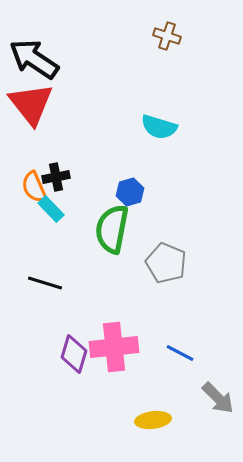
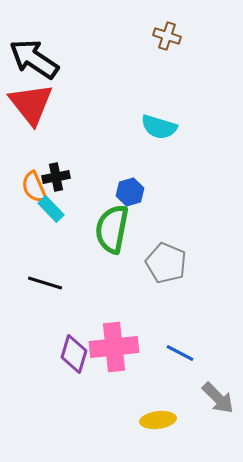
yellow ellipse: moved 5 px right
